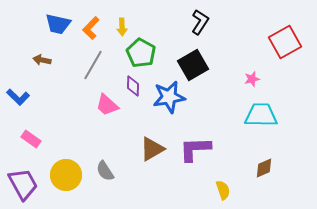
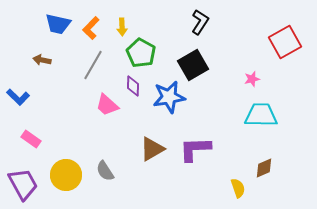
yellow semicircle: moved 15 px right, 2 px up
